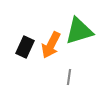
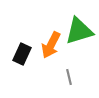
black rectangle: moved 3 px left, 7 px down
gray line: rotated 21 degrees counterclockwise
